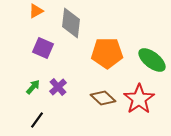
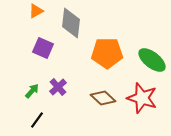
green arrow: moved 1 px left, 4 px down
red star: moved 3 px right, 1 px up; rotated 20 degrees counterclockwise
